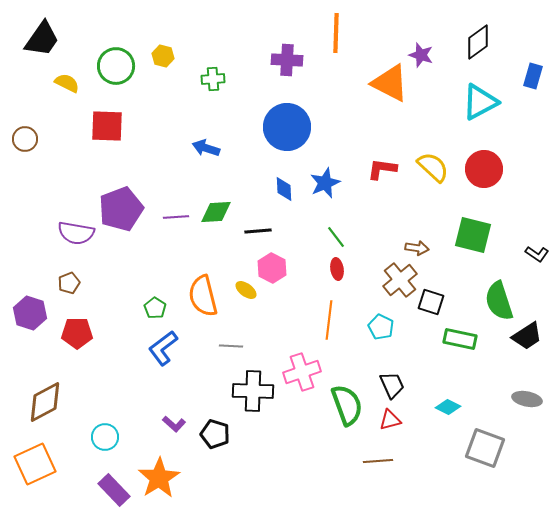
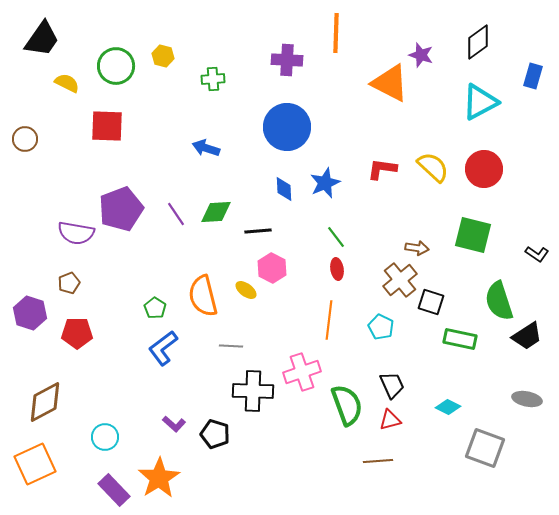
purple line at (176, 217): moved 3 px up; rotated 60 degrees clockwise
